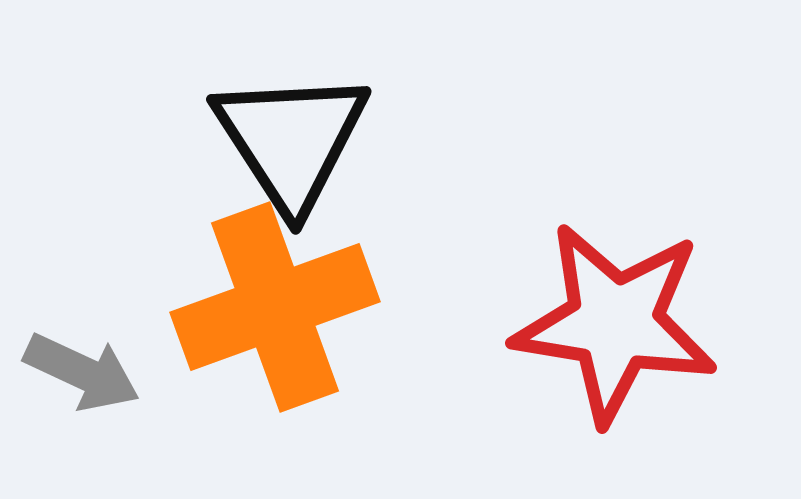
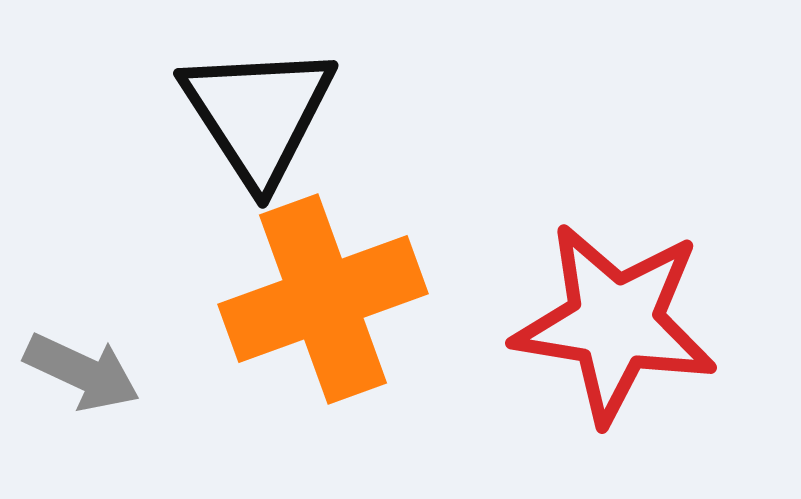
black triangle: moved 33 px left, 26 px up
orange cross: moved 48 px right, 8 px up
